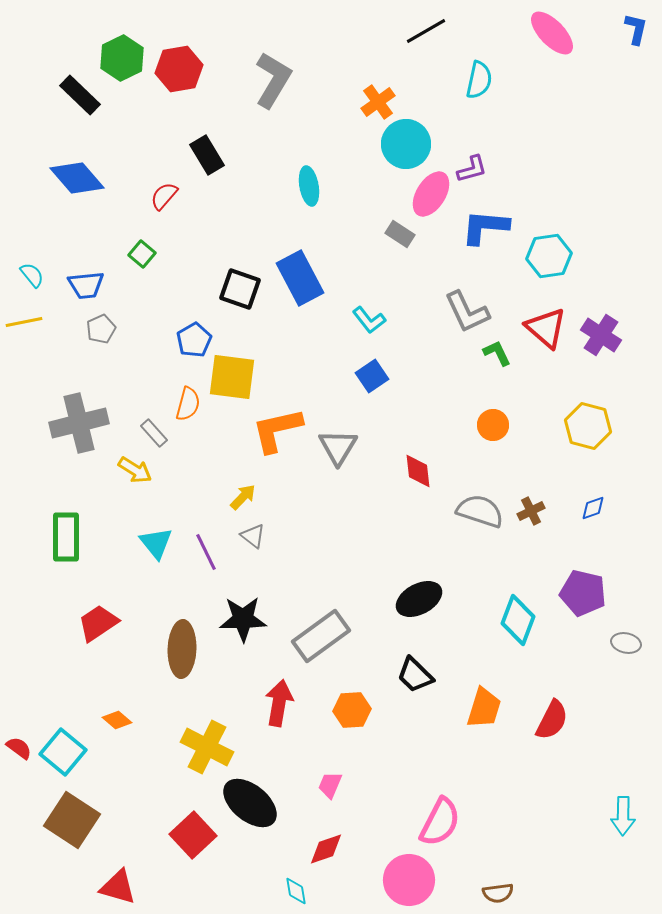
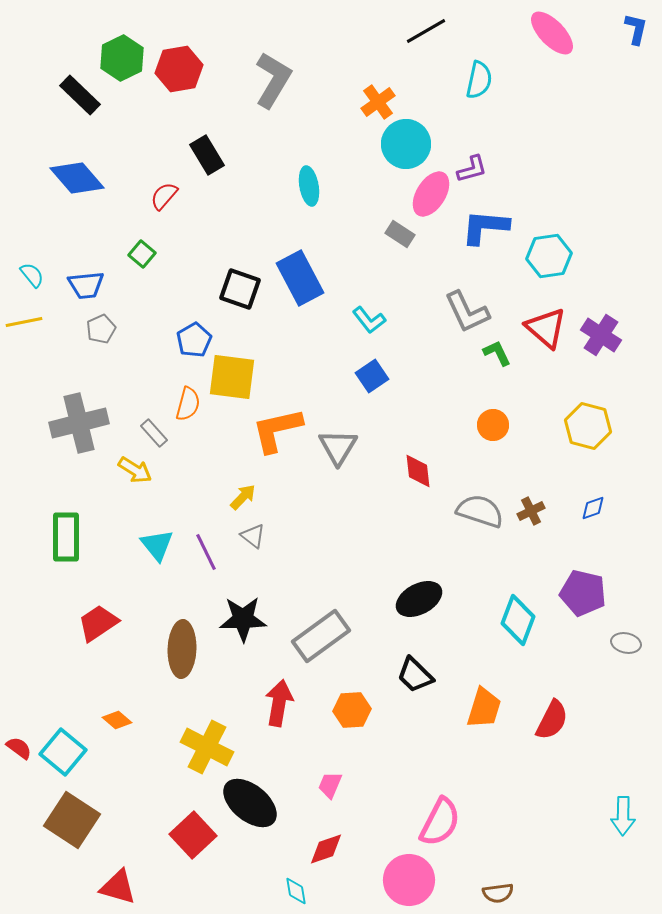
cyan triangle at (156, 543): moved 1 px right, 2 px down
